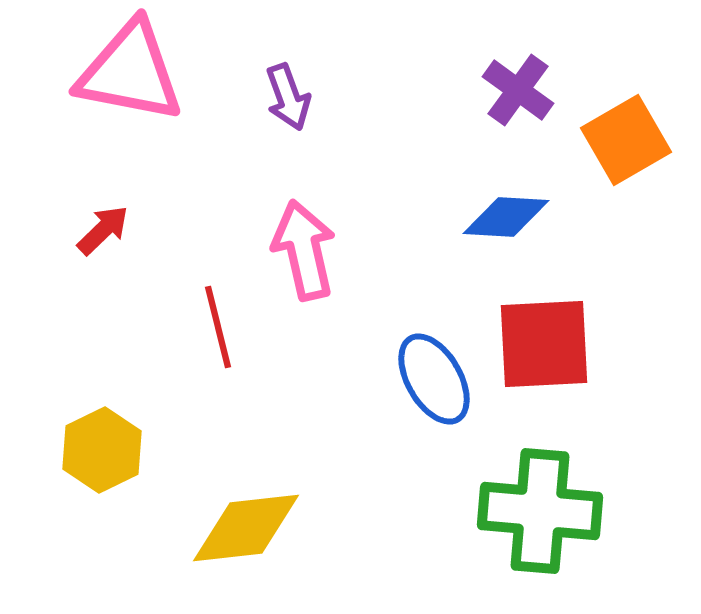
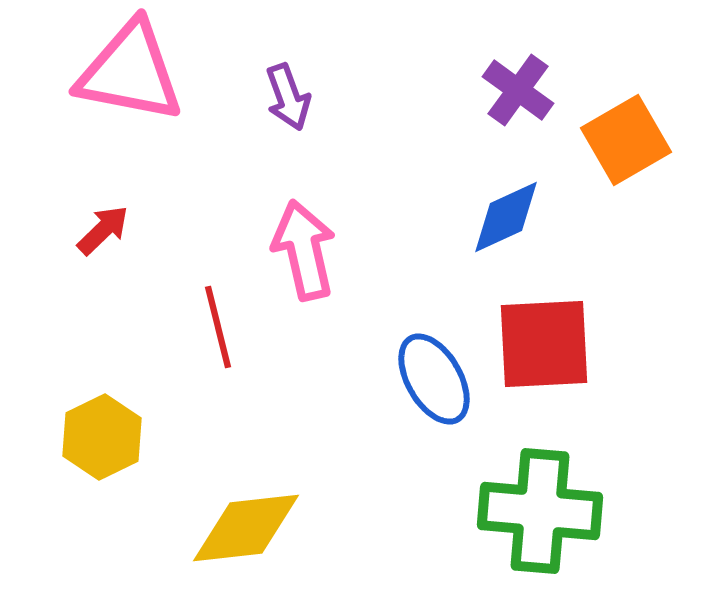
blue diamond: rotated 28 degrees counterclockwise
yellow hexagon: moved 13 px up
